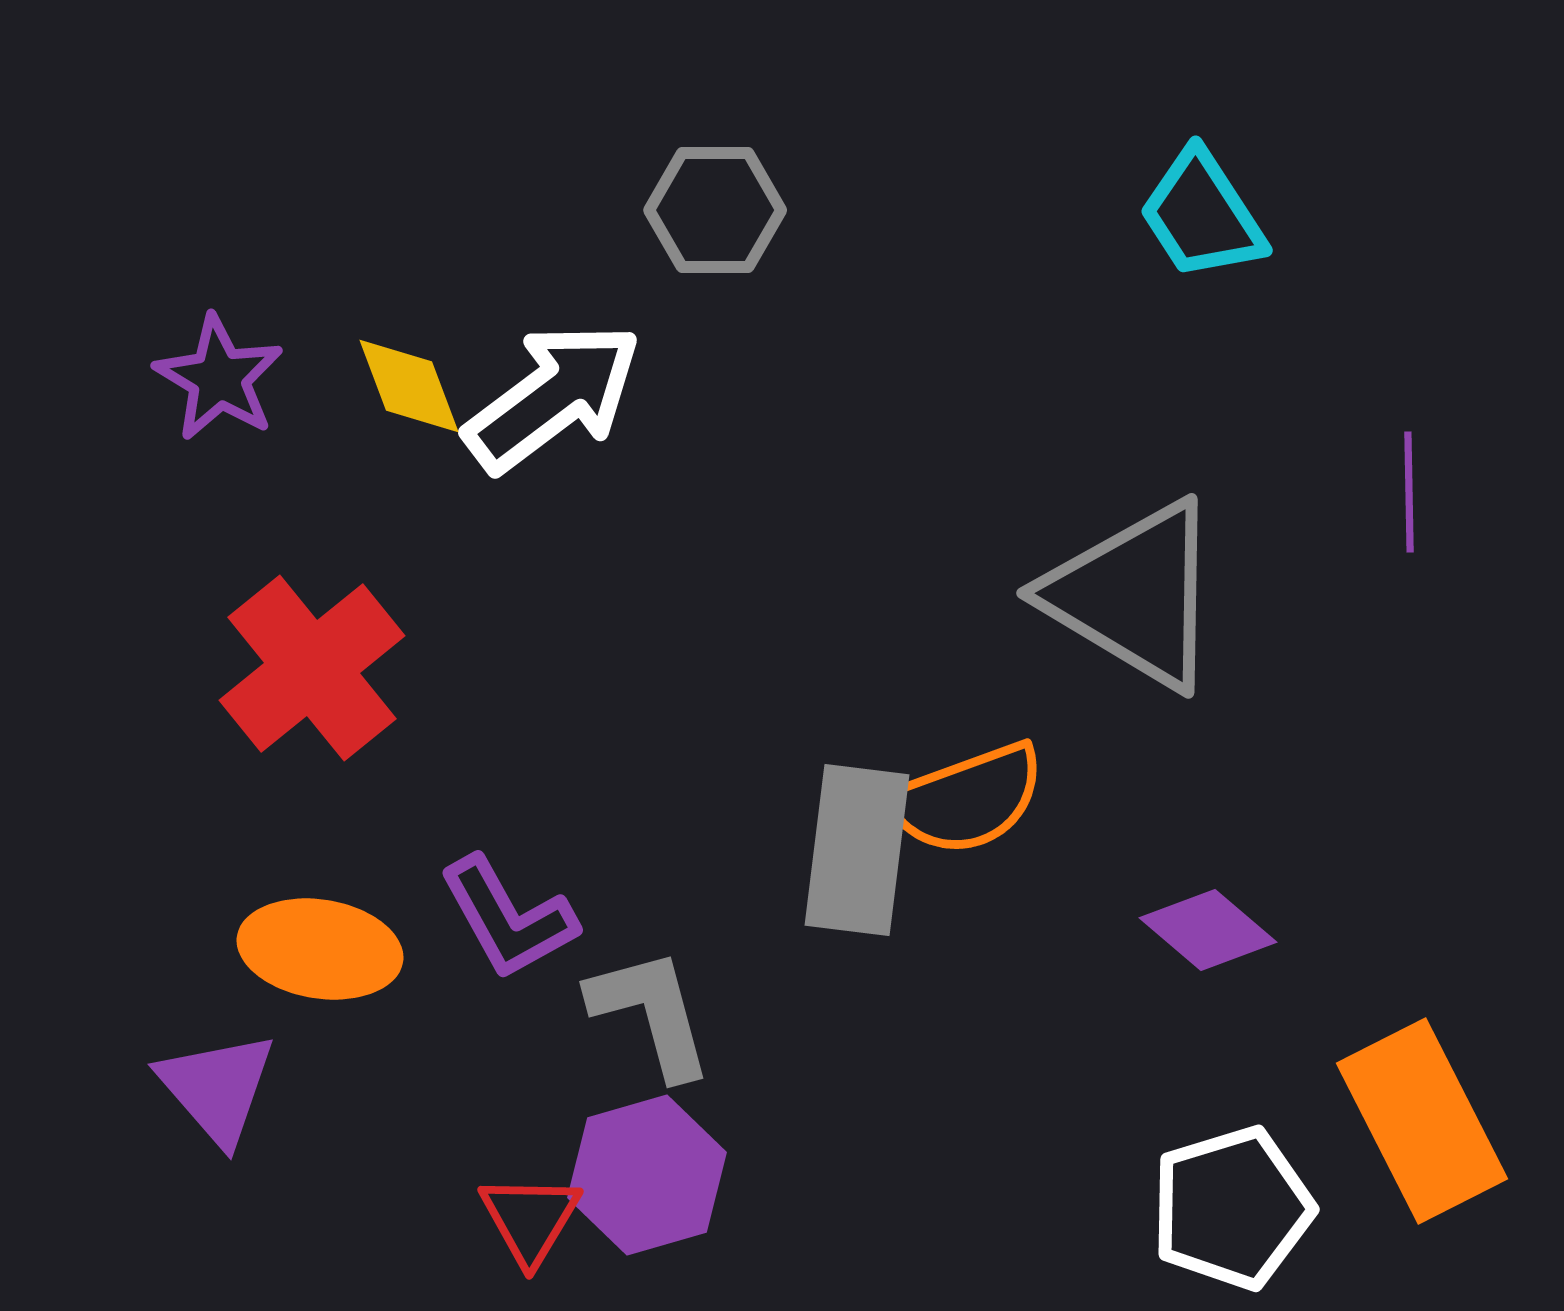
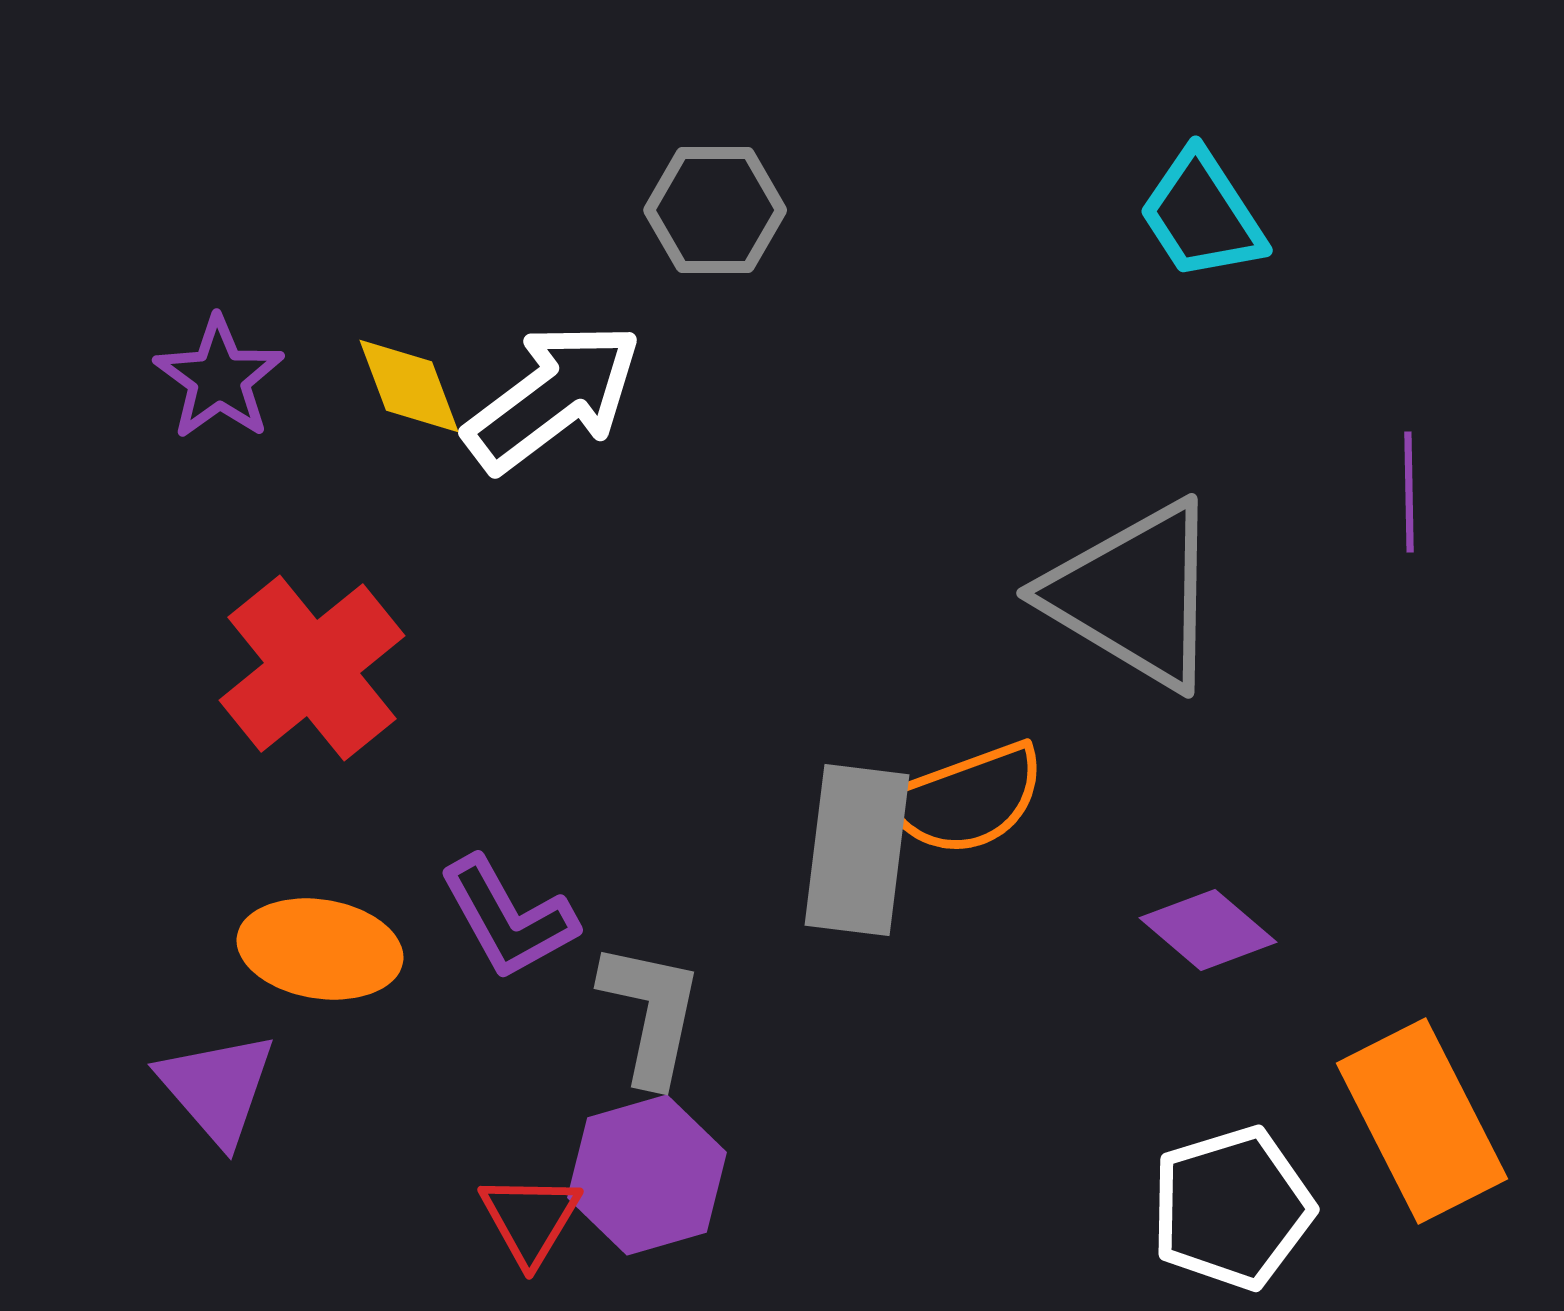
purple star: rotated 5 degrees clockwise
gray L-shape: rotated 27 degrees clockwise
